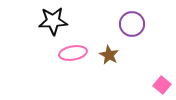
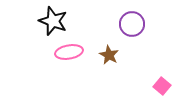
black star: rotated 24 degrees clockwise
pink ellipse: moved 4 px left, 1 px up
pink square: moved 1 px down
